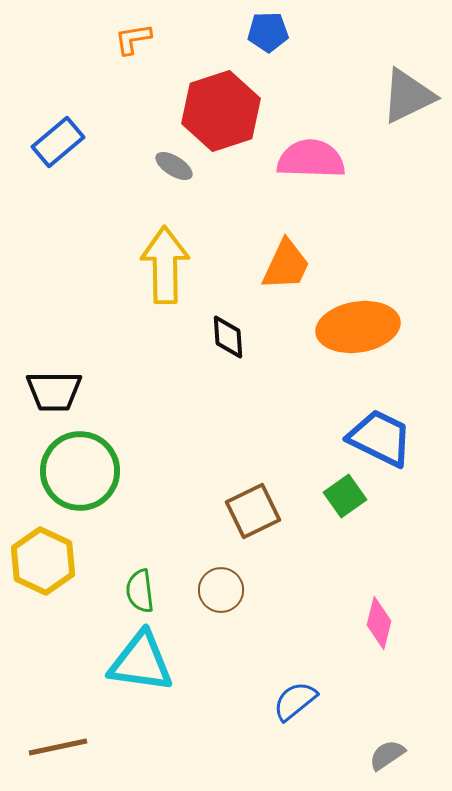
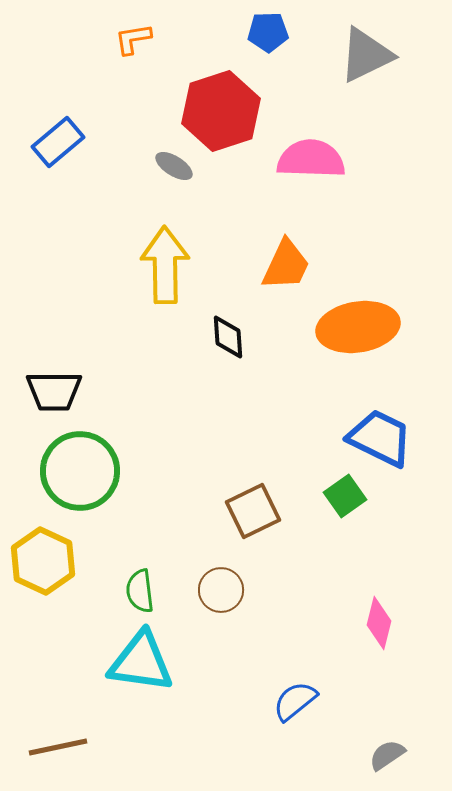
gray triangle: moved 42 px left, 41 px up
